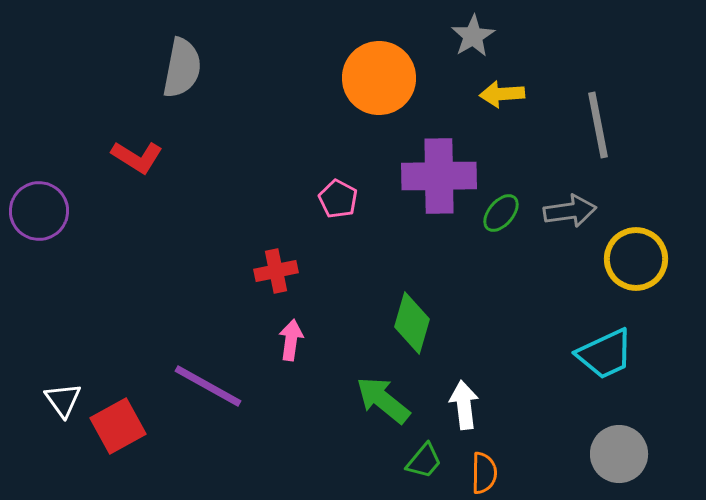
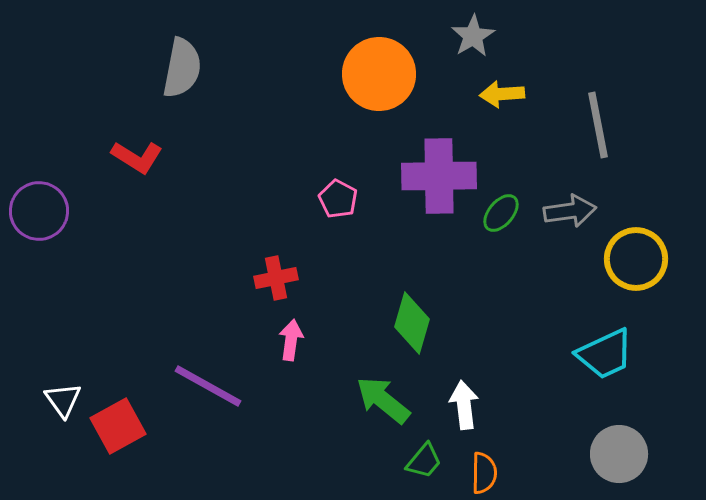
orange circle: moved 4 px up
red cross: moved 7 px down
